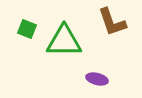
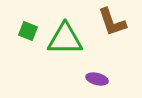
green square: moved 1 px right, 2 px down
green triangle: moved 1 px right, 2 px up
